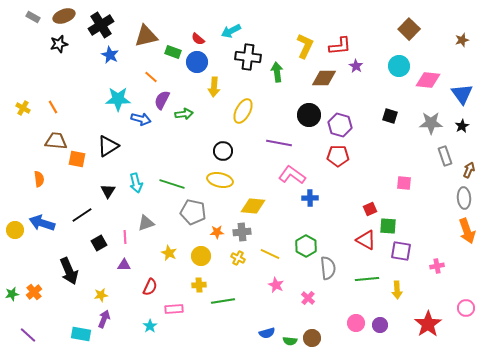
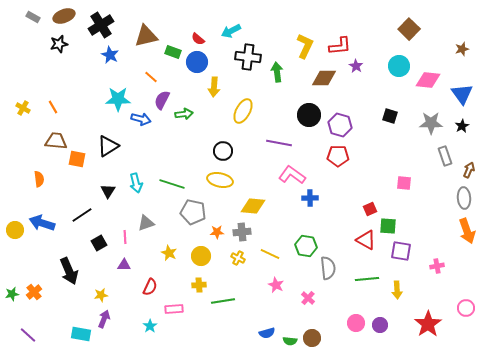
brown star at (462, 40): moved 9 px down
green hexagon at (306, 246): rotated 20 degrees counterclockwise
